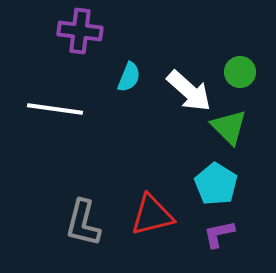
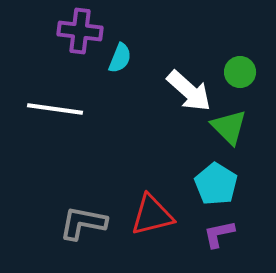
cyan semicircle: moved 9 px left, 19 px up
gray L-shape: rotated 87 degrees clockwise
